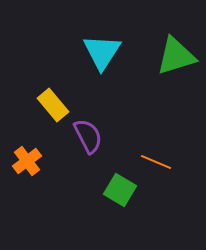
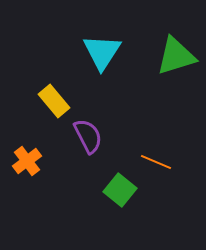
yellow rectangle: moved 1 px right, 4 px up
green square: rotated 8 degrees clockwise
